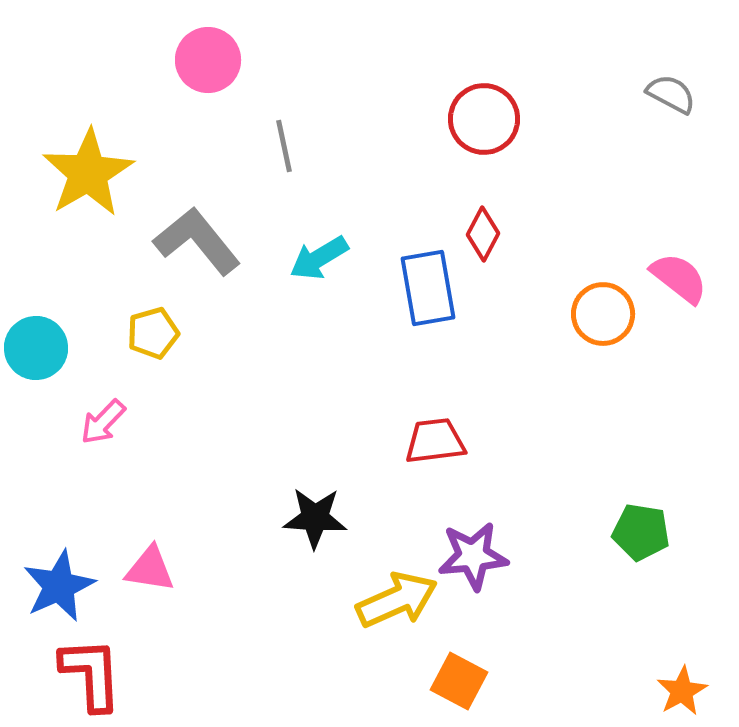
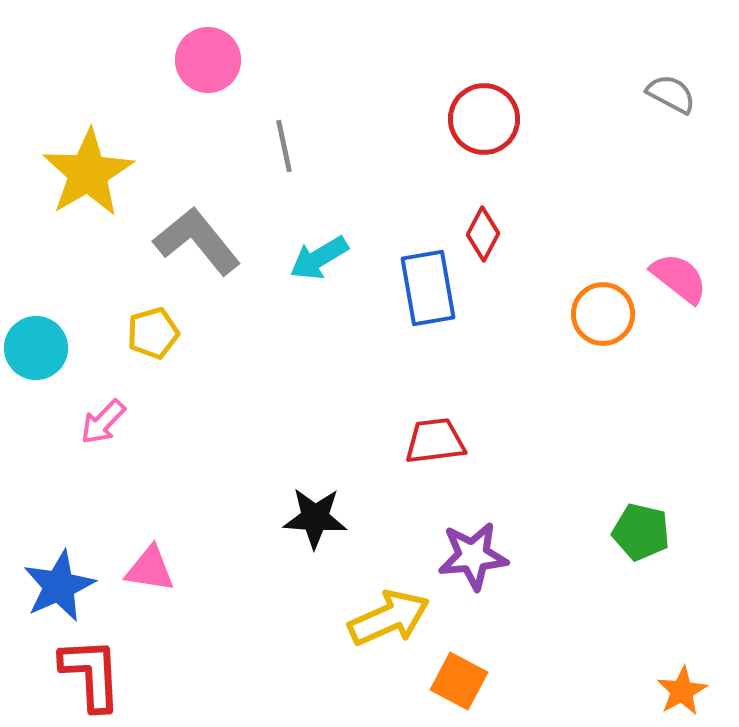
green pentagon: rotated 4 degrees clockwise
yellow arrow: moved 8 px left, 18 px down
